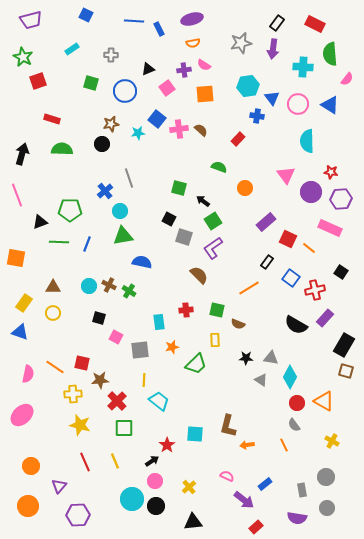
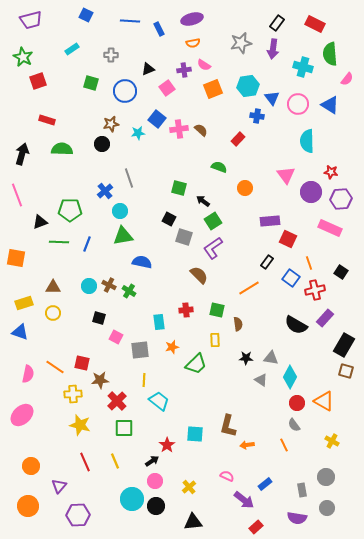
blue line at (134, 21): moved 4 px left
cyan cross at (303, 67): rotated 12 degrees clockwise
orange square at (205, 94): moved 8 px right, 5 px up; rotated 18 degrees counterclockwise
red rectangle at (52, 119): moved 5 px left, 1 px down
purple rectangle at (266, 222): moved 4 px right, 1 px up; rotated 36 degrees clockwise
orange line at (309, 248): moved 15 px down; rotated 32 degrees clockwise
yellow rectangle at (24, 303): rotated 36 degrees clockwise
brown semicircle at (238, 324): rotated 120 degrees counterclockwise
